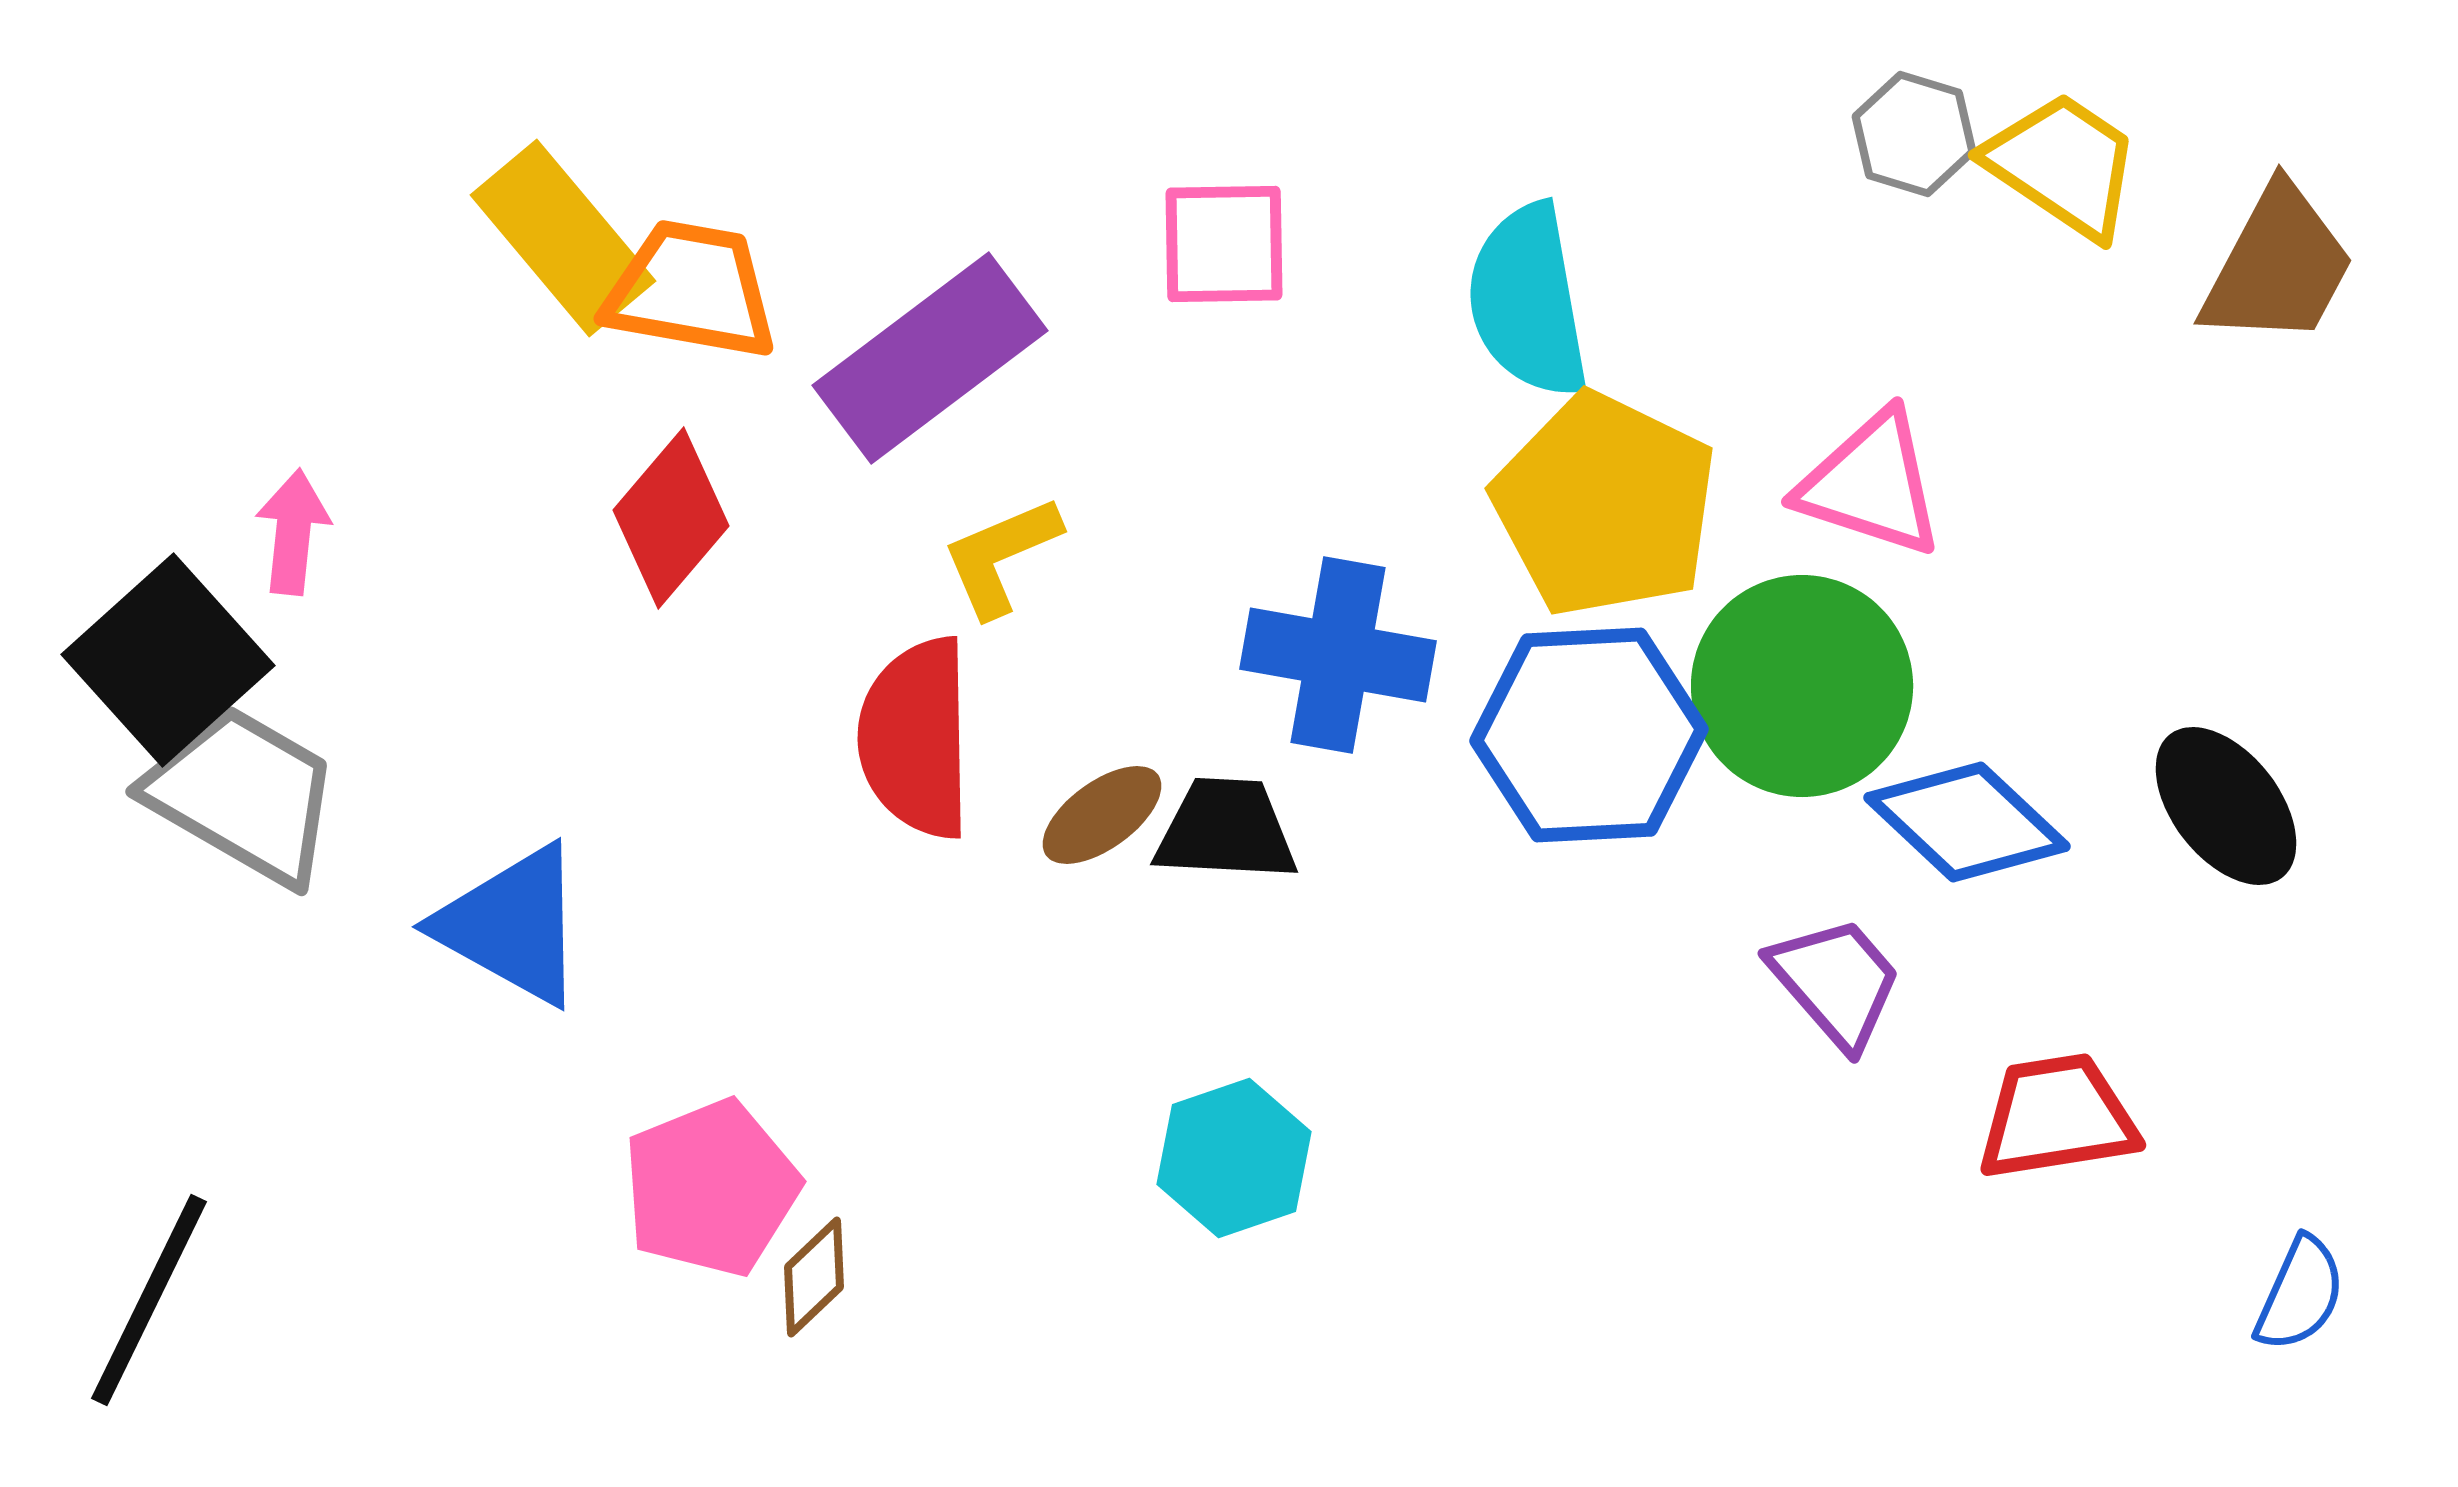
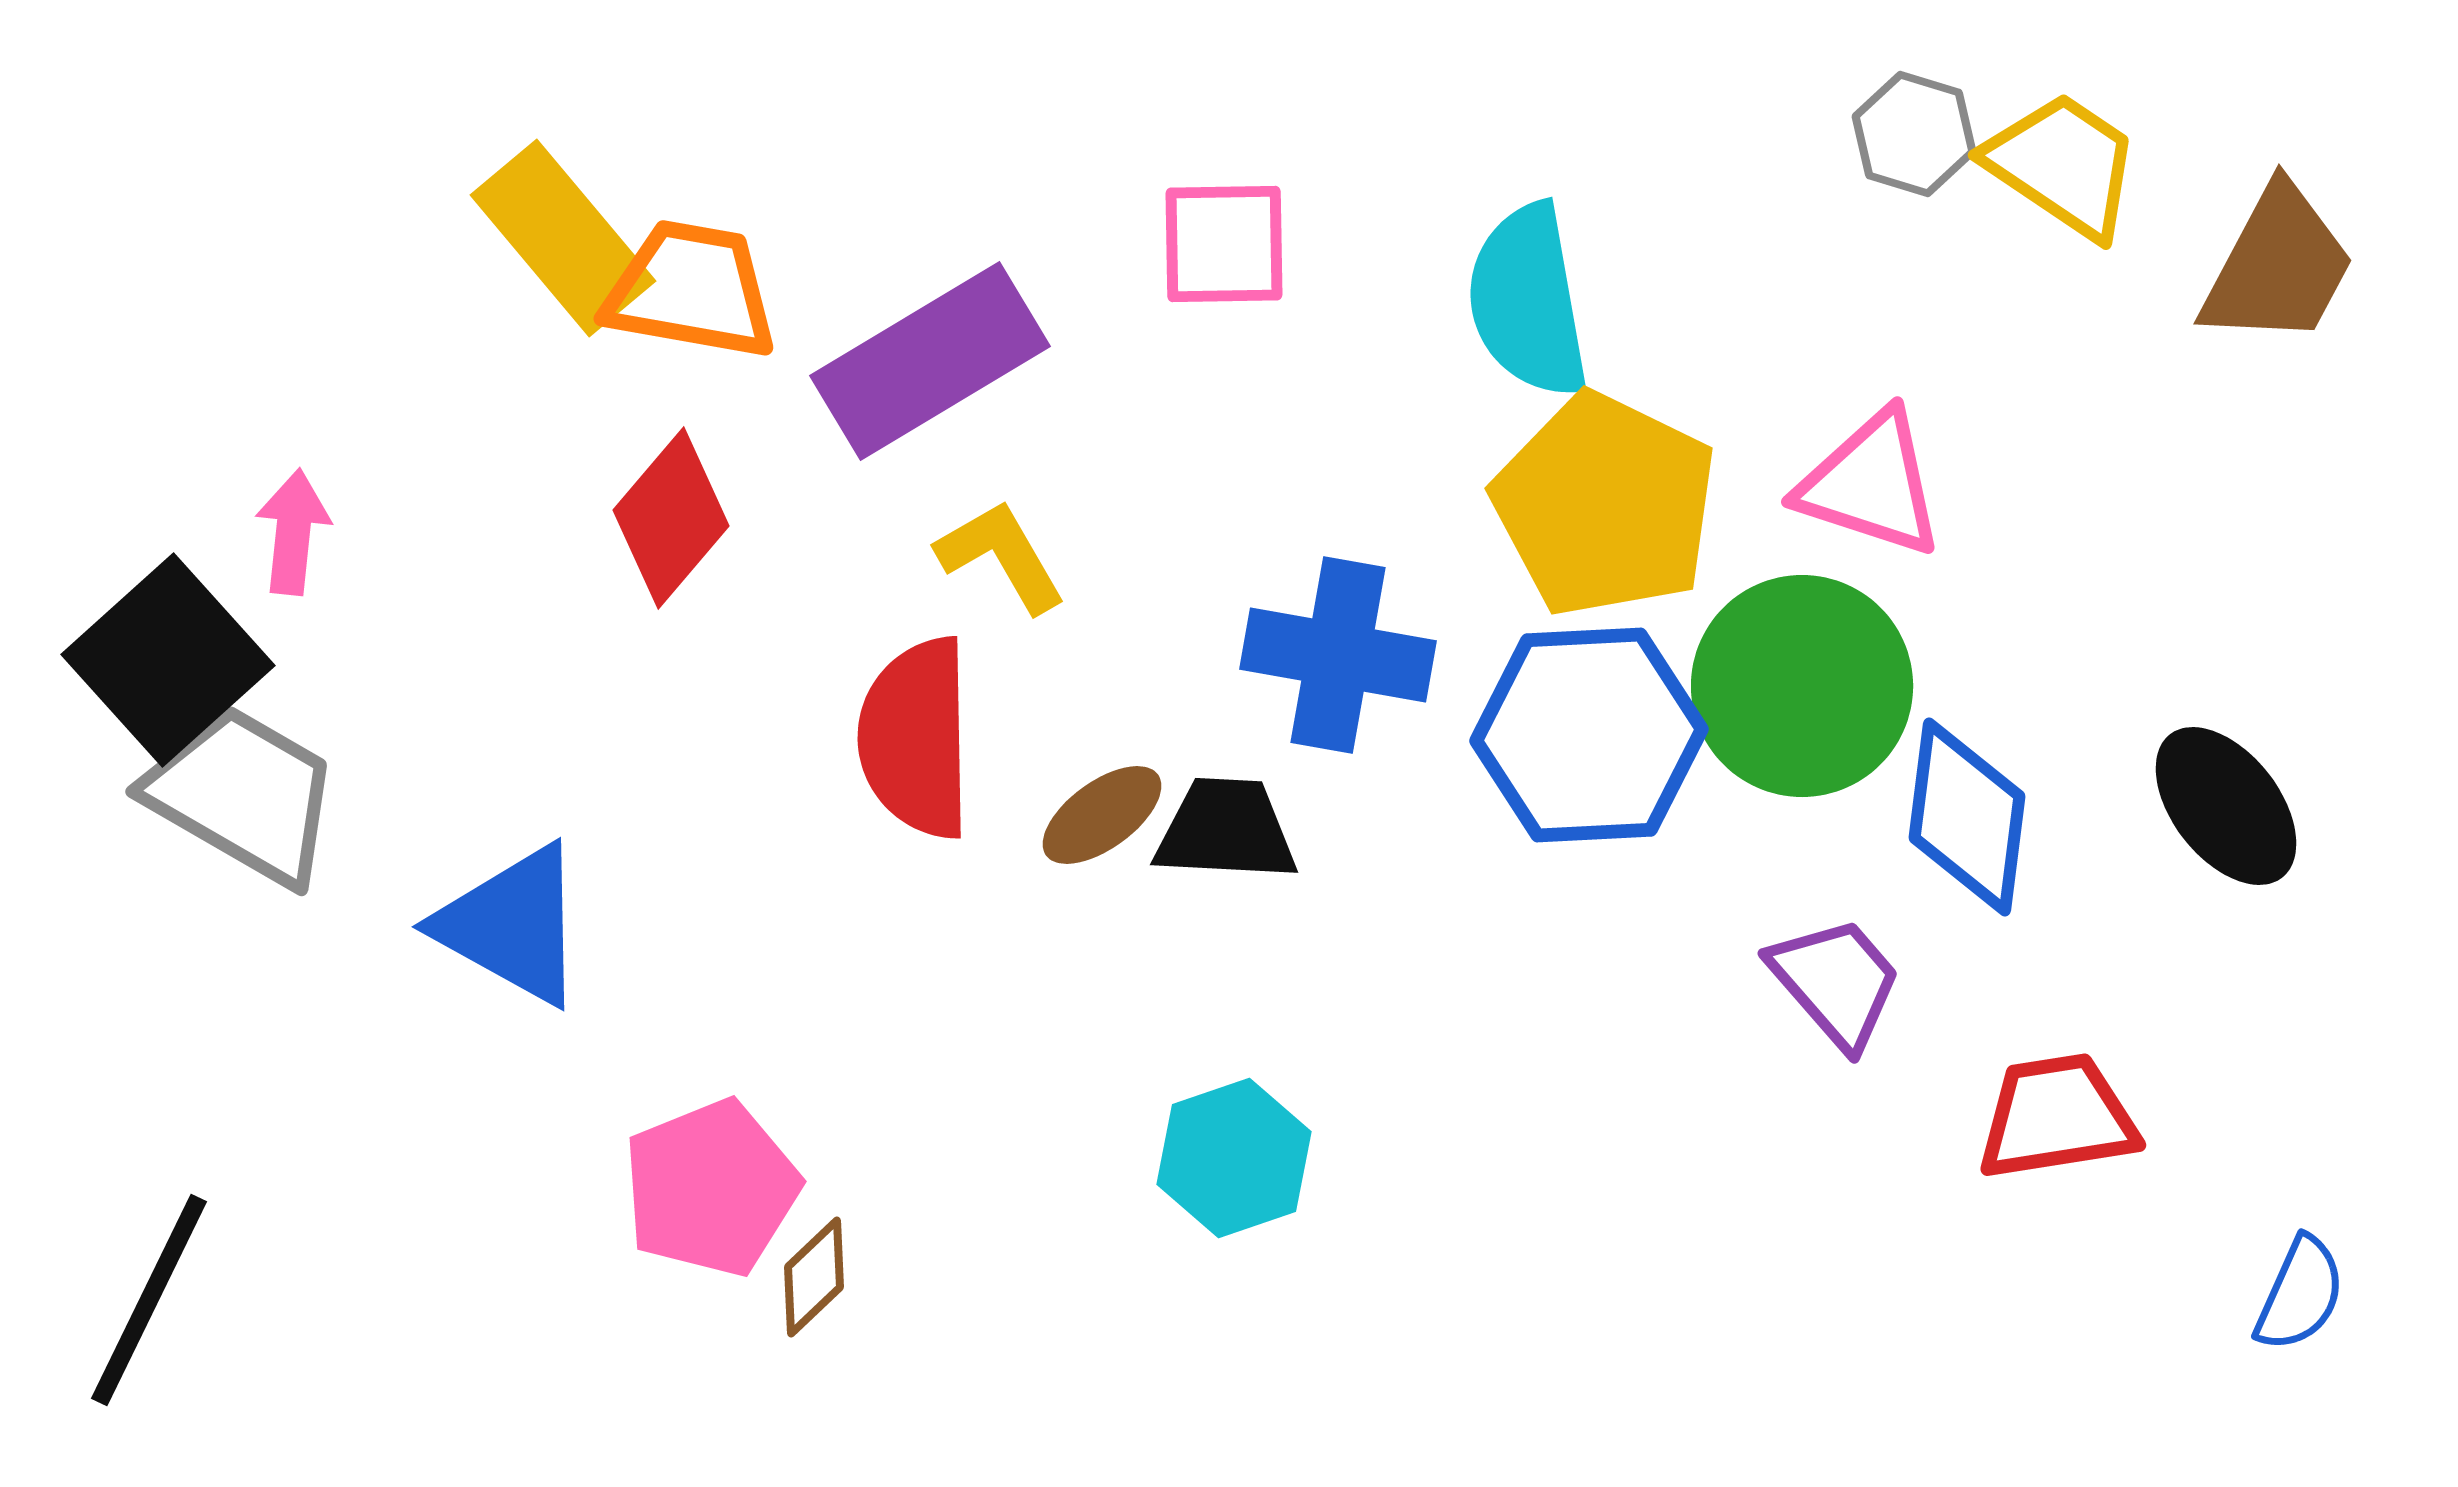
purple rectangle: moved 3 px down; rotated 6 degrees clockwise
yellow L-shape: rotated 83 degrees clockwise
blue diamond: moved 5 px up; rotated 54 degrees clockwise
